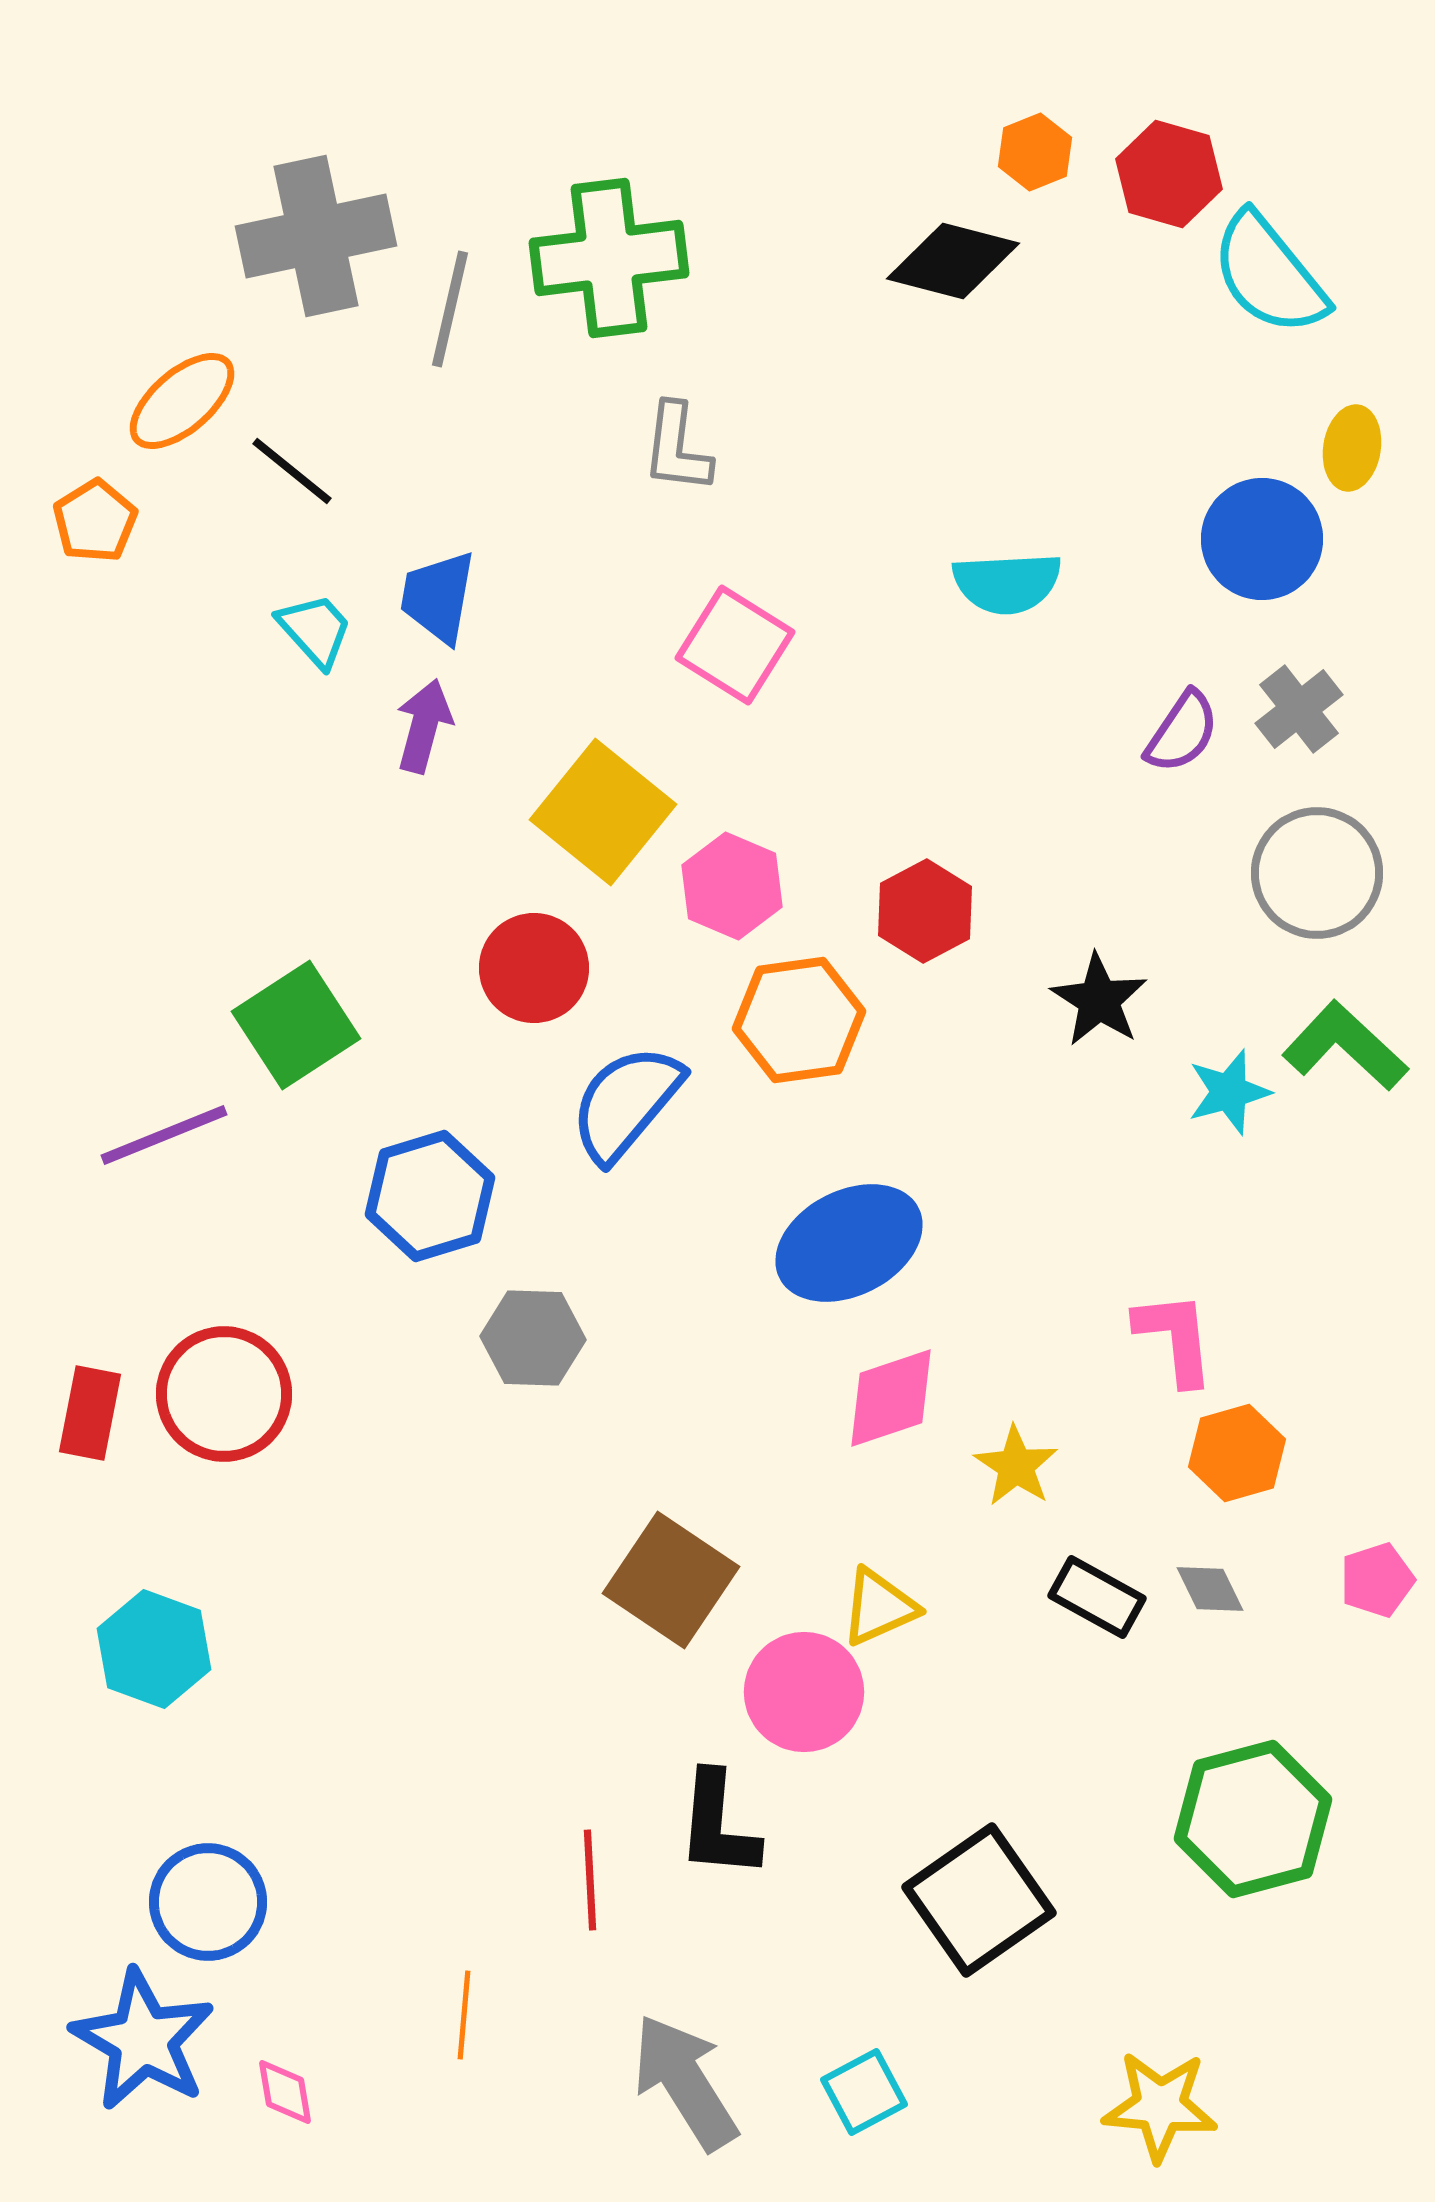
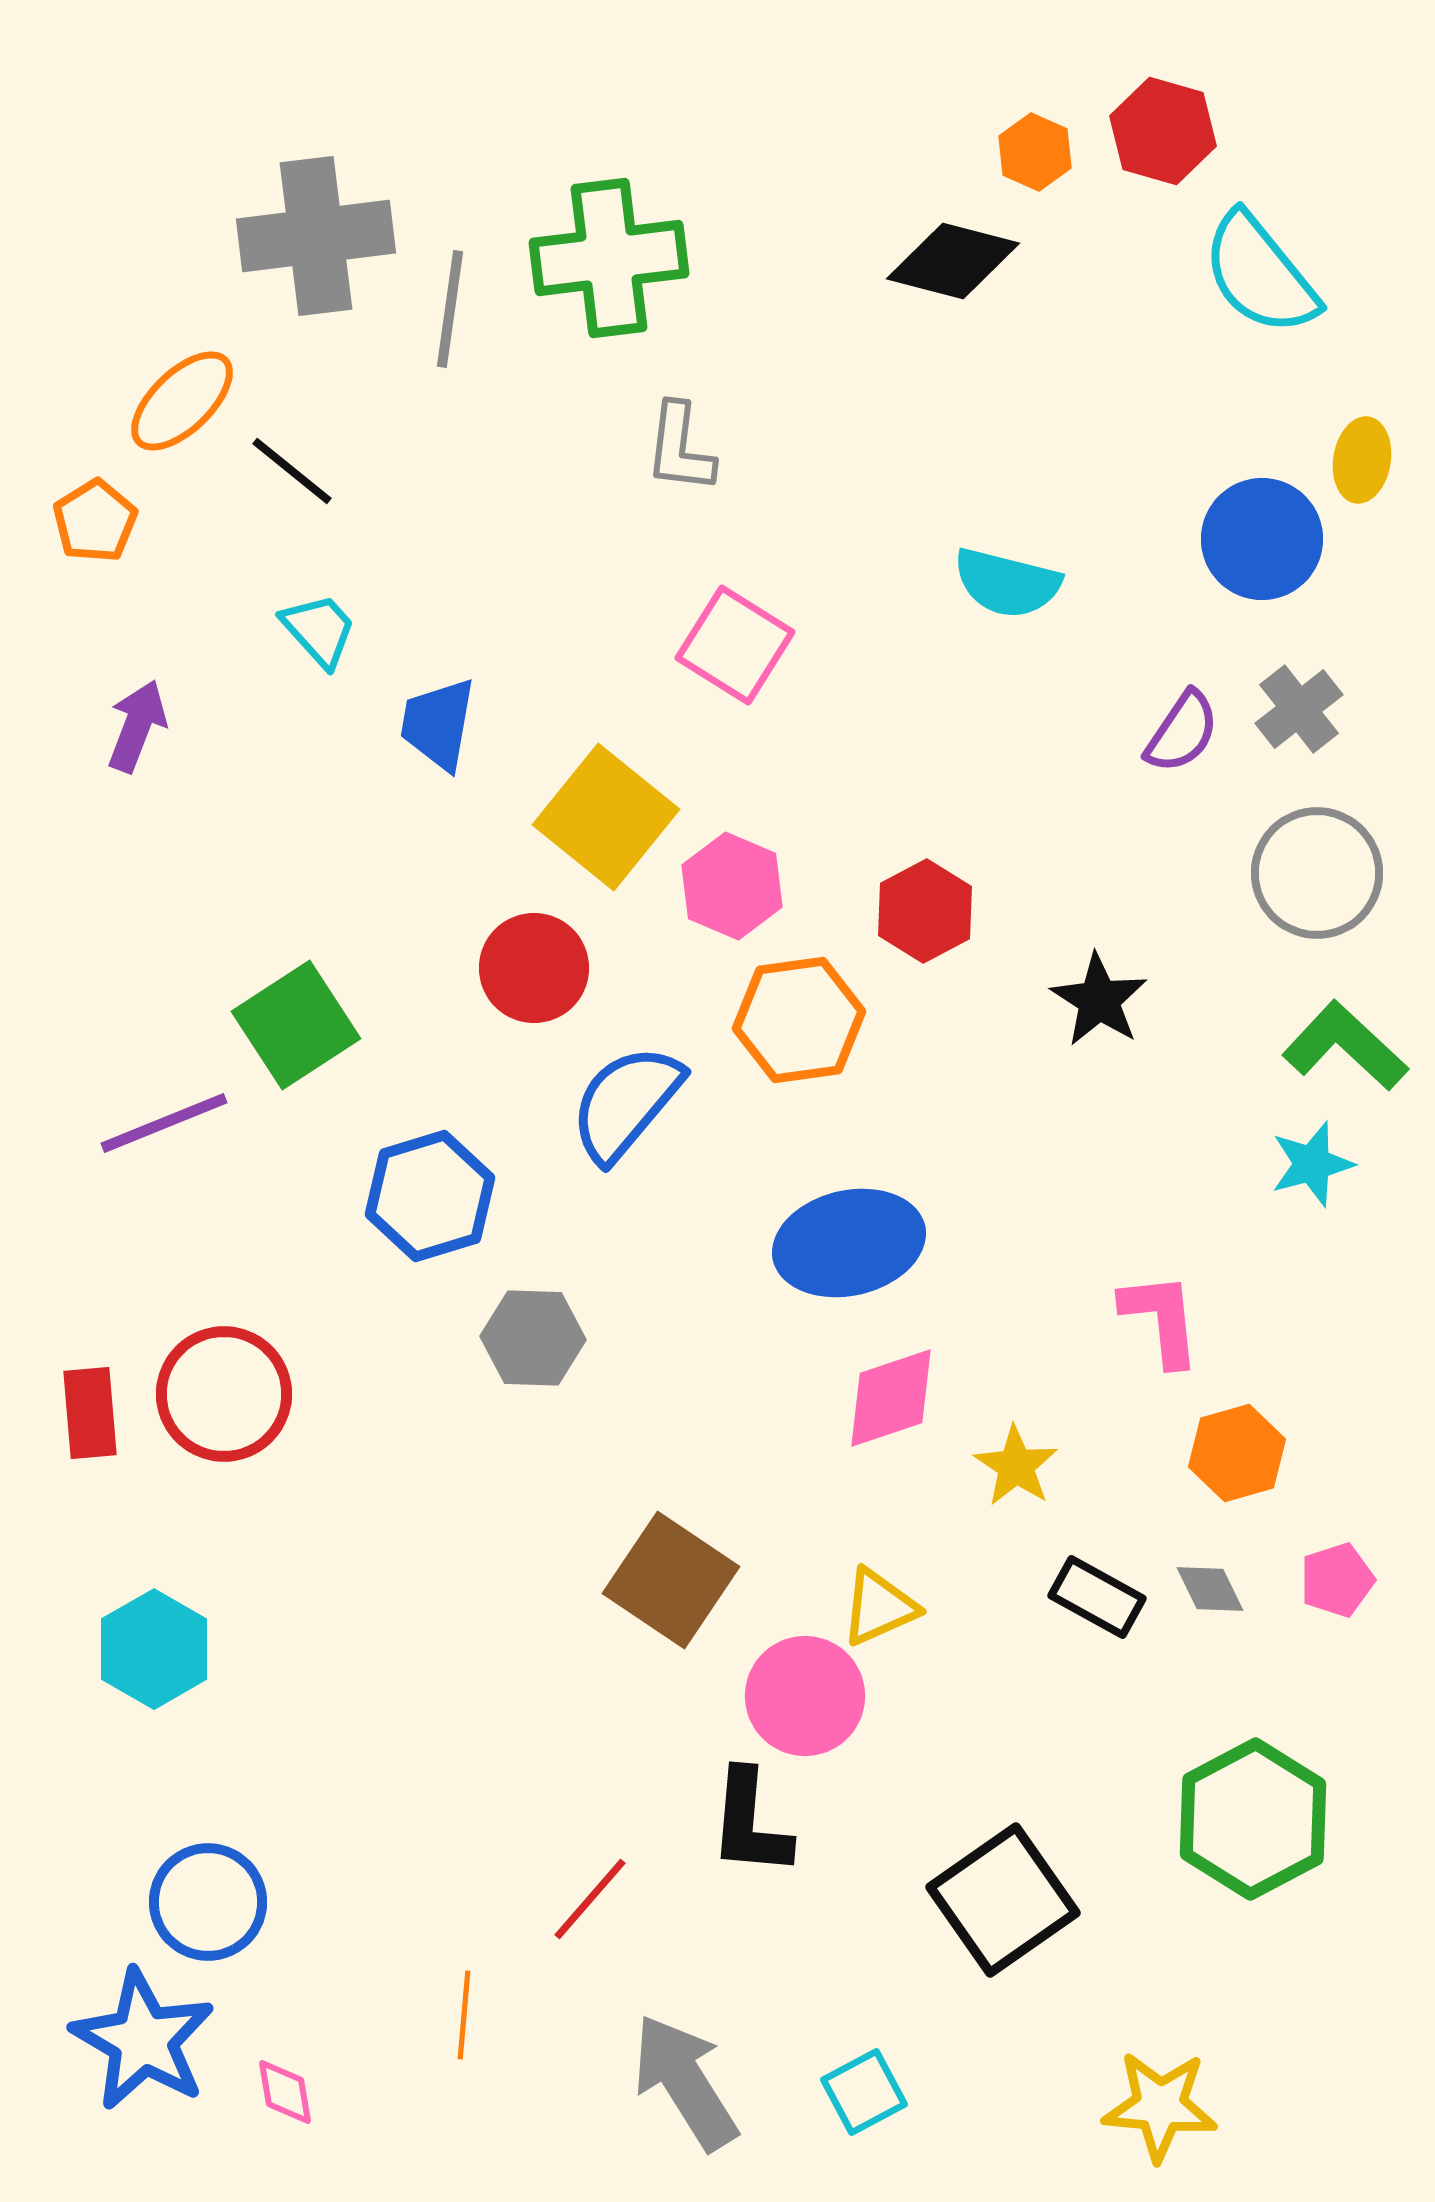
orange hexagon at (1035, 152): rotated 14 degrees counterclockwise
red hexagon at (1169, 174): moved 6 px left, 43 px up
gray cross at (316, 236): rotated 5 degrees clockwise
cyan semicircle at (1269, 274): moved 9 px left
gray line at (450, 309): rotated 5 degrees counterclockwise
orange ellipse at (182, 401): rotated 3 degrees counterclockwise
gray L-shape at (677, 448): moved 3 px right
yellow ellipse at (1352, 448): moved 10 px right, 12 px down
cyan semicircle at (1007, 583): rotated 17 degrees clockwise
blue trapezoid at (438, 597): moved 127 px down
cyan trapezoid at (315, 630): moved 4 px right
purple arrow at (424, 726): moved 287 px left; rotated 6 degrees clockwise
yellow square at (603, 812): moved 3 px right, 5 px down
cyan star at (1229, 1092): moved 83 px right, 72 px down
purple line at (164, 1135): moved 12 px up
blue ellipse at (849, 1243): rotated 14 degrees clockwise
pink L-shape at (1175, 1338): moved 14 px left, 19 px up
red rectangle at (90, 1413): rotated 16 degrees counterclockwise
pink pentagon at (1377, 1580): moved 40 px left
cyan hexagon at (154, 1649): rotated 10 degrees clockwise
pink circle at (804, 1692): moved 1 px right, 4 px down
green hexagon at (1253, 1819): rotated 13 degrees counterclockwise
black L-shape at (718, 1825): moved 32 px right, 2 px up
red line at (590, 1880): moved 19 px down; rotated 44 degrees clockwise
black square at (979, 1900): moved 24 px right
